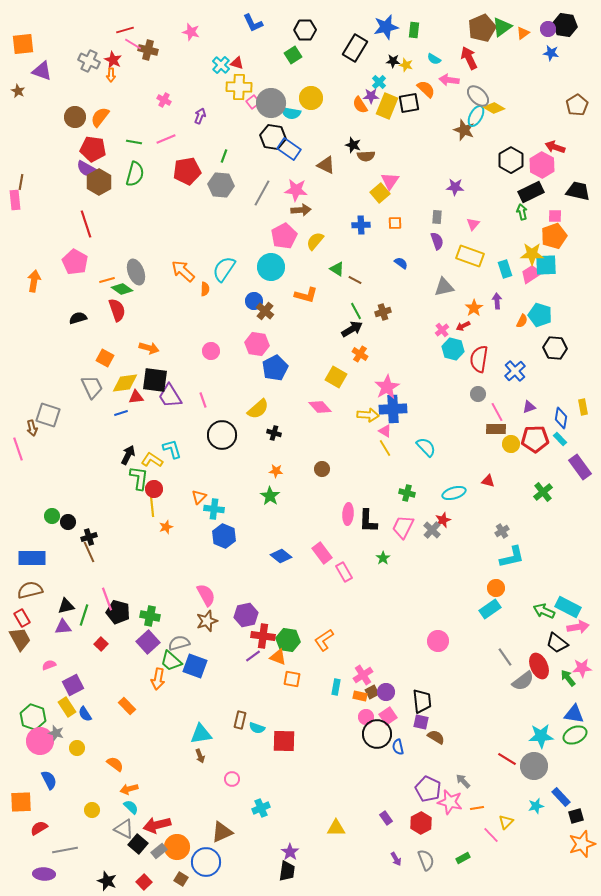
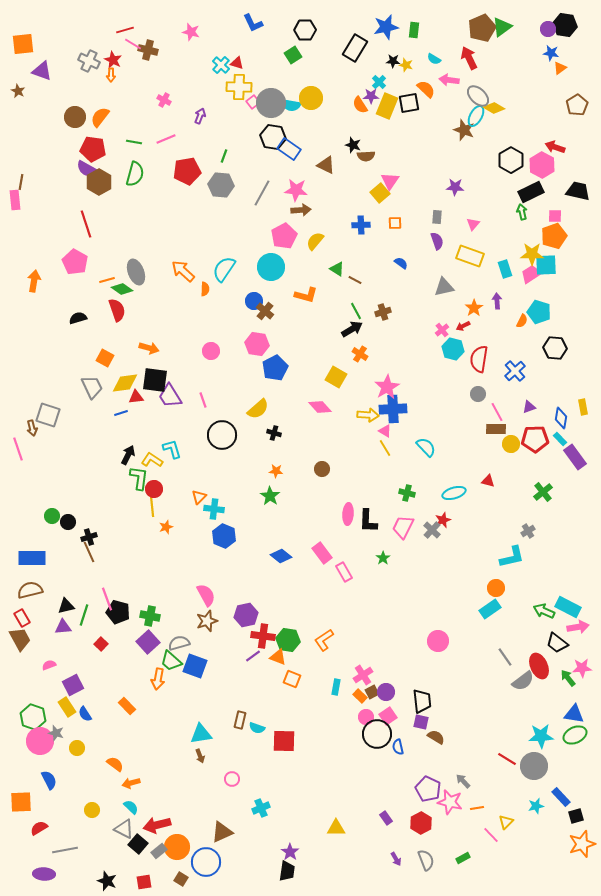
orange triangle at (523, 33): moved 37 px right, 35 px down
cyan semicircle at (291, 113): moved 8 px up
cyan pentagon at (540, 315): moved 1 px left, 3 px up
purple rectangle at (580, 467): moved 5 px left, 10 px up
gray cross at (502, 531): moved 26 px right
orange square at (292, 679): rotated 12 degrees clockwise
orange rectangle at (360, 696): rotated 32 degrees clockwise
orange arrow at (129, 789): moved 2 px right, 6 px up
red square at (144, 882): rotated 35 degrees clockwise
